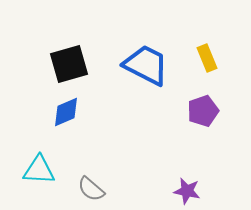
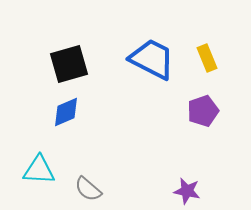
blue trapezoid: moved 6 px right, 6 px up
gray semicircle: moved 3 px left
